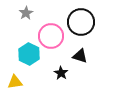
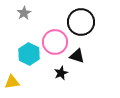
gray star: moved 2 px left
pink circle: moved 4 px right, 6 px down
black triangle: moved 3 px left
black star: rotated 16 degrees clockwise
yellow triangle: moved 3 px left
